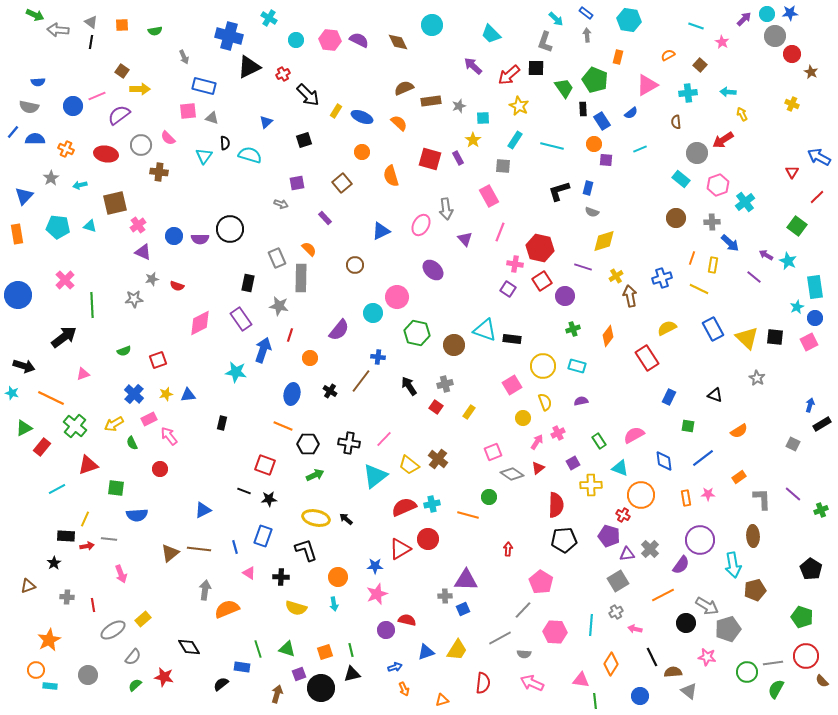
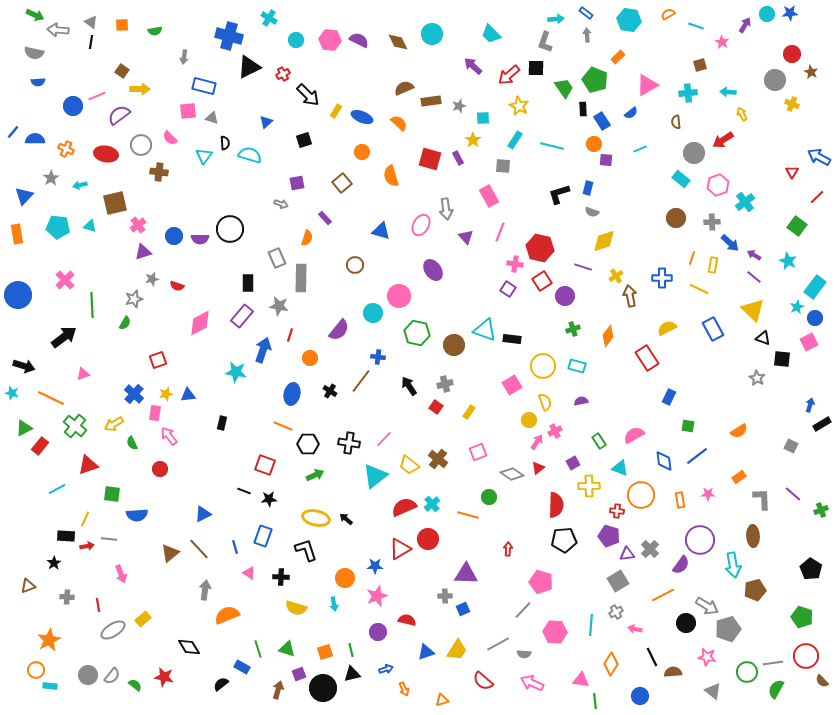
cyan arrow at (556, 19): rotated 49 degrees counterclockwise
purple arrow at (744, 19): moved 1 px right, 6 px down; rotated 14 degrees counterclockwise
cyan circle at (432, 25): moved 9 px down
gray circle at (775, 36): moved 44 px down
orange semicircle at (668, 55): moved 41 px up
gray arrow at (184, 57): rotated 32 degrees clockwise
orange rectangle at (618, 57): rotated 32 degrees clockwise
brown square at (700, 65): rotated 32 degrees clockwise
gray semicircle at (29, 107): moved 5 px right, 54 px up
pink semicircle at (168, 138): moved 2 px right
gray circle at (697, 153): moved 3 px left
black L-shape at (559, 191): moved 3 px down
blue triangle at (381, 231): rotated 42 degrees clockwise
purple triangle at (465, 239): moved 1 px right, 2 px up
orange semicircle at (309, 249): moved 2 px left, 11 px up; rotated 63 degrees clockwise
purple triangle at (143, 252): rotated 42 degrees counterclockwise
purple arrow at (766, 255): moved 12 px left
purple ellipse at (433, 270): rotated 10 degrees clockwise
blue cross at (662, 278): rotated 18 degrees clockwise
black rectangle at (248, 283): rotated 12 degrees counterclockwise
cyan rectangle at (815, 287): rotated 45 degrees clockwise
pink circle at (397, 297): moved 2 px right, 1 px up
gray star at (134, 299): rotated 12 degrees counterclockwise
purple rectangle at (241, 319): moved 1 px right, 3 px up; rotated 75 degrees clockwise
black square at (775, 337): moved 7 px right, 22 px down
yellow triangle at (747, 338): moved 6 px right, 28 px up
green semicircle at (124, 351): moved 1 px right, 28 px up; rotated 40 degrees counterclockwise
black triangle at (715, 395): moved 48 px right, 57 px up
yellow circle at (523, 418): moved 6 px right, 2 px down
pink rectangle at (149, 419): moved 6 px right, 6 px up; rotated 56 degrees counterclockwise
pink cross at (558, 433): moved 3 px left, 2 px up
gray square at (793, 444): moved 2 px left, 2 px down
red rectangle at (42, 447): moved 2 px left, 1 px up
pink square at (493, 452): moved 15 px left
blue line at (703, 458): moved 6 px left, 2 px up
yellow cross at (591, 485): moved 2 px left, 1 px down
green square at (116, 488): moved 4 px left, 6 px down
orange rectangle at (686, 498): moved 6 px left, 2 px down
cyan cross at (432, 504): rotated 28 degrees counterclockwise
blue triangle at (203, 510): moved 4 px down
red cross at (623, 515): moved 6 px left, 4 px up; rotated 24 degrees counterclockwise
brown line at (199, 549): rotated 40 degrees clockwise
orange circle at (338, 577): moved 7 px right, 1 px down
purple triangle at (466, 580): moved 6 px up
pink pentagon at (541, 582): rotated 15 degrees counterclockwise
pink star at (377, 594): moved 2 px down
red line at (93, 605): moved 5 px right
orange semicircle at (227, 609): moved 6 px down
purple circle at (386, 630): moved 8 px left, 2 px down
gray line at (500, 638): moved 2 px left, 6 px down
gray semicircle at (133, 657): moved 21 px left, 19 px down
blue rectangle at (242, 667): rotated 21 degrees clockwise
blue arrow at (395, 667): moved 9 px left, 2 px down
red semicircle at (483, 683): moved 2 px up; rotated 125 degrees clockwise
green semicircle at (135, 685): rotated 80 degrees clockwise
black circle at (321, 688): moved 2 px right
gray triangle at (689, 691): moved 24 px right
brown arrow at (277, 694): moved 1 px right, 4 px up
